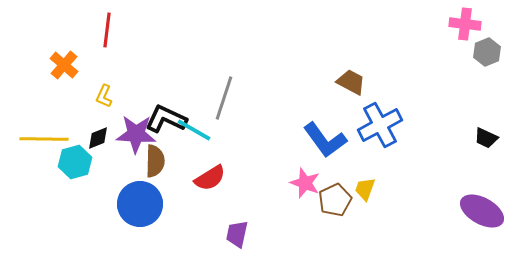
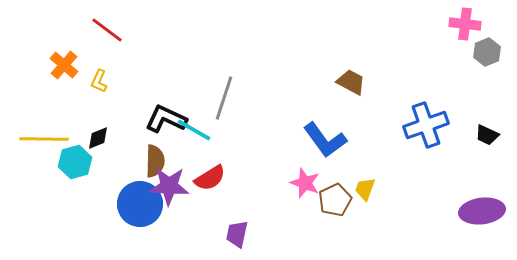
red line: rotated 60 degrees counterclockwise
yellow L-shape: moved 5 px left, 15 px up
blue cross: moved 46 px right; rotated 9 degrees clockwise
purple star: moved 33 px right, 52 px down
black trapezoid: moved 1 px right, 3 px up
purple ellipse: rotated 36 degrees counterclockwise
